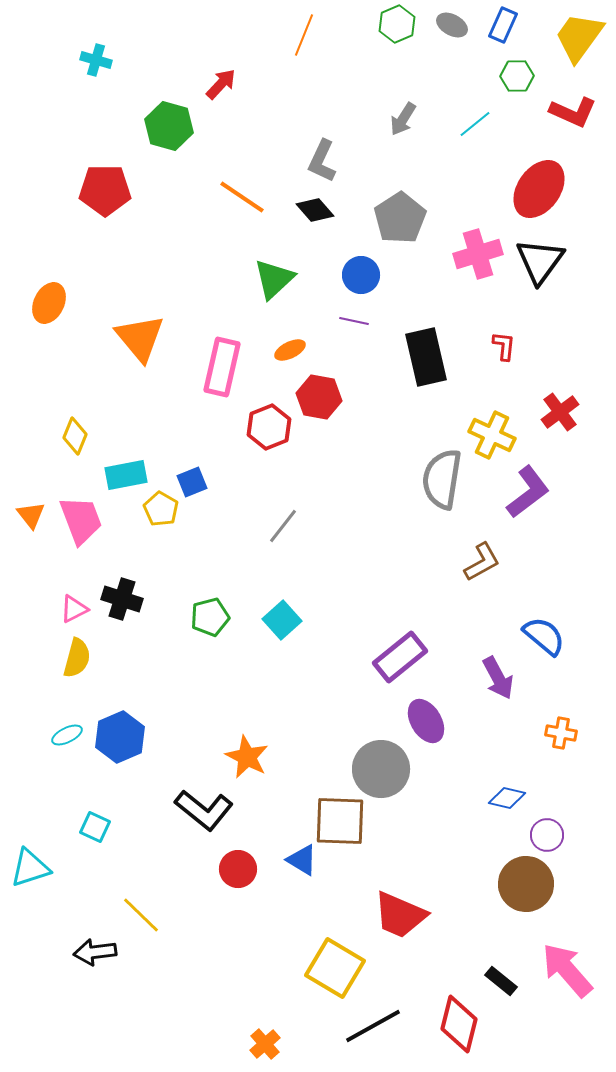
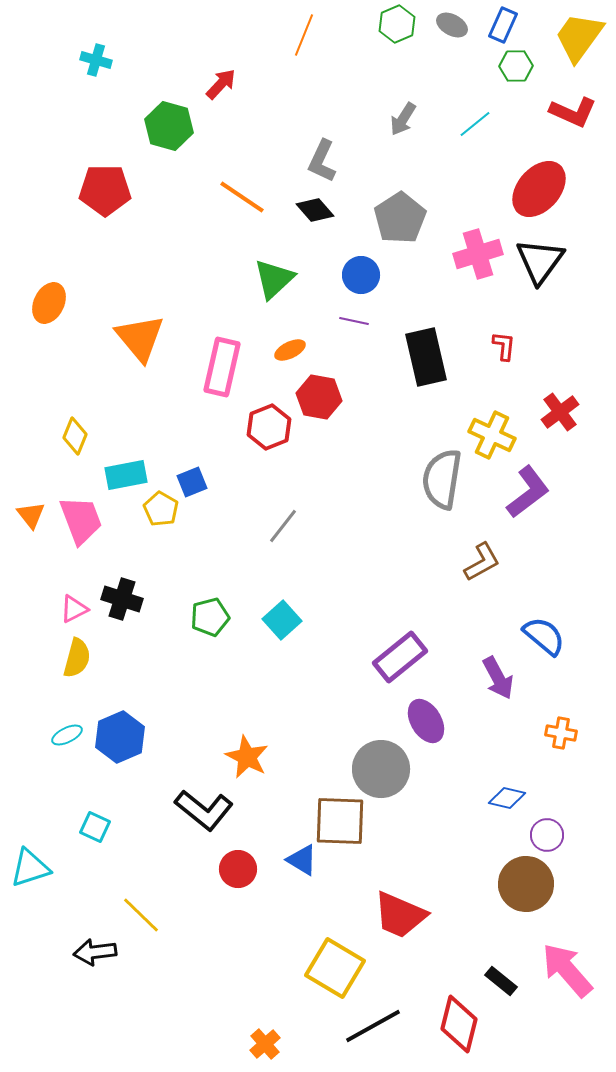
green hexagon at (517, 76): moved 1 px left, 10 px up
red ellipse at (539, 189): rotated 6 degrees clockwise
